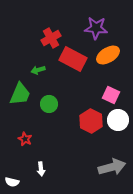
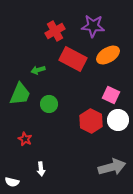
purple star: moved 3 px left, 2 px up
red cross: moved 4 px right, 7 px up
